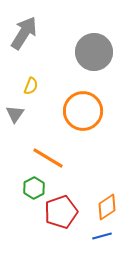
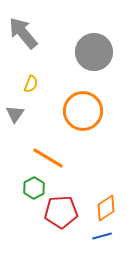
gray arrow: moved 1 px left; rotated 72 degrees counterclockwise
yellow semicircle: moved 2 px up
orange diamond: moved 1 px left, 1 px down
red pentagon: rotated 16 degrees clockwise
